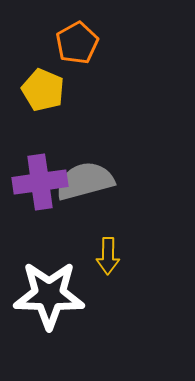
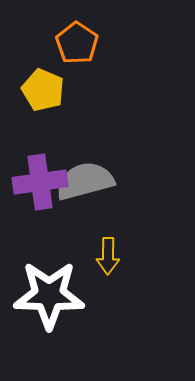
orange pentagon: rotated 9 degrees counterclockwise
